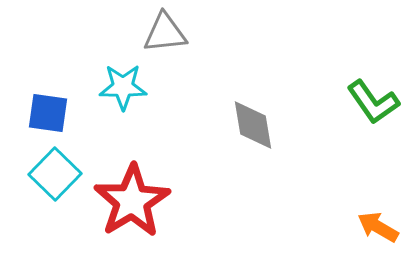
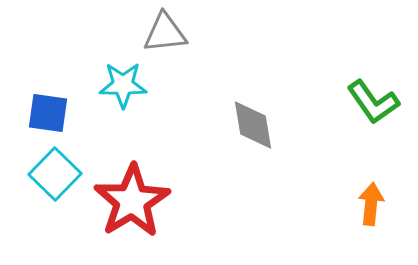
cyan star: moved 2 px up
orange arrow: moved 7 px left, 23 px up; rotated 66 degrees clockwise
